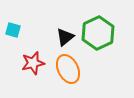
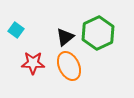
cyan square: moved 3 px right; rotated 21 degrees clockwise
red star: rotated 15 degrees clockwise
orange ellipse: moved 1 px right, 3 px up
